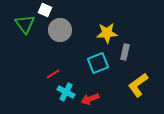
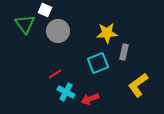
gray circle: moved 2 px left, 1 px down
gray rectangle: moved 1 px left
red line: moved 2 px right
